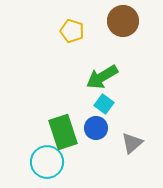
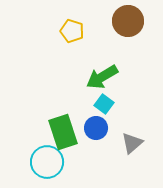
brown circle: moved 5 px right
